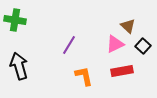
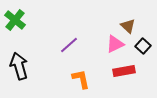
green cross: rotated 30 degrees clockwise
purple line: rotated 18 degrees clockwise
red rectangle: moved 2 px right
orange L-shape: moved 3 px left, 3 px down
